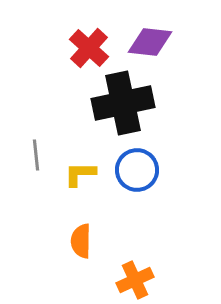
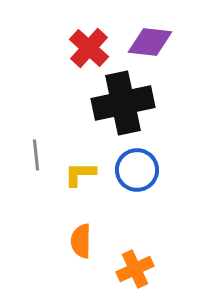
orange cross: moved 11 px up
